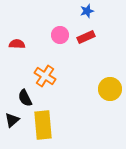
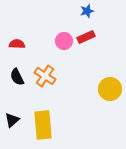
pink circle: moved 4 px right, 6 px down
black semicircle: moved 8 px left, 21 px up
